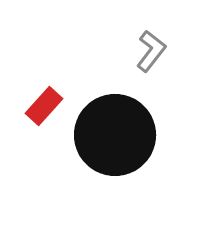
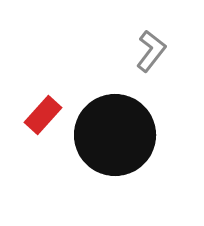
red rectangle: moved 1 px left, 9 px down
